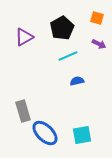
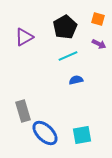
orange square: moved 1 px right, 1 px down
black pentagon: moved 3 px right, 1 px up
blue semicircle: moved 1 px left, 1 px up
